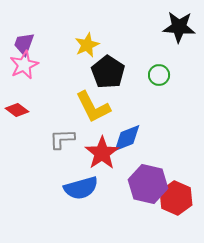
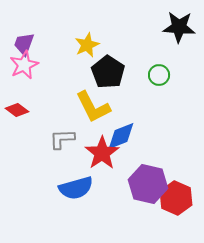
blue diamond: moved 6 px left, 2 px up
blue semicircle: moved 5 px left
